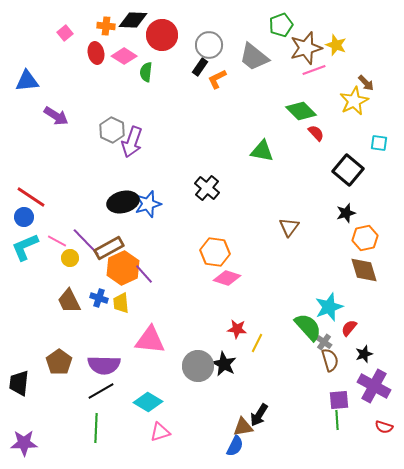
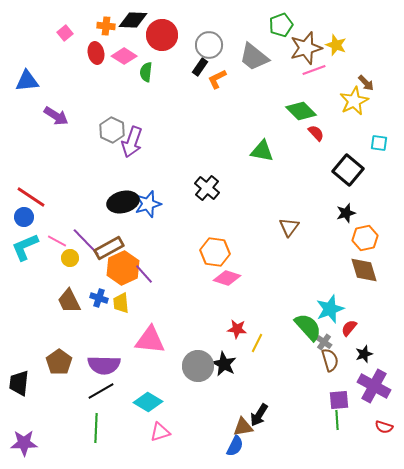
cyan star at (329, 307): moved 1 px right, 2 px down
